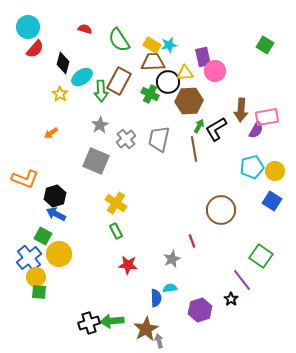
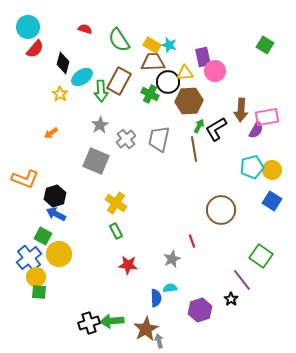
cyan star at (169, 45): rotated 28 degrees clockwise
yellow circle at (275, 171): moved 3 px left, 1 px up
